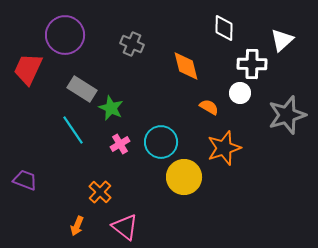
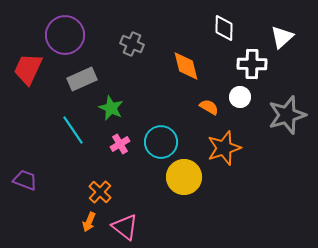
white triangle: moved 3 px up
gray rectangle: moved 10 px up; rotated 56 degrees counterclockwise
white circle: moved 4 px down
orange arrow: moved 12 px right, 4 px up
